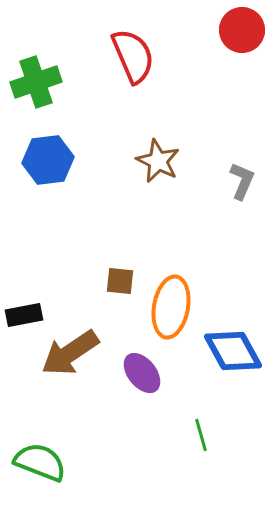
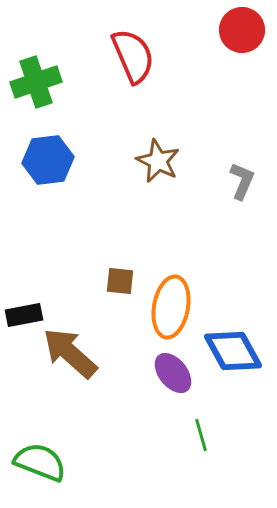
brown arrow: rotated 76 degrees clockwise
purple ellipse: moved 31 px right
